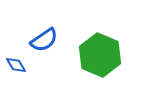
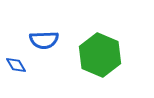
blue semicircle: rotated 32 degrees clockwise
